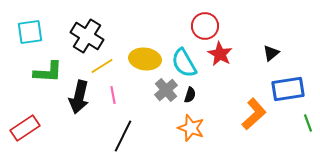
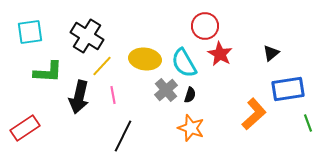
yellow line: rotated 15 degrees counterclockwise
